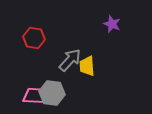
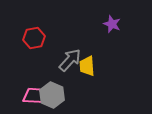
red hexagon: rotated 20 degrees counterclockwise
gray hexagon: moved 2 px down; rotated 15 degrees clockwise
